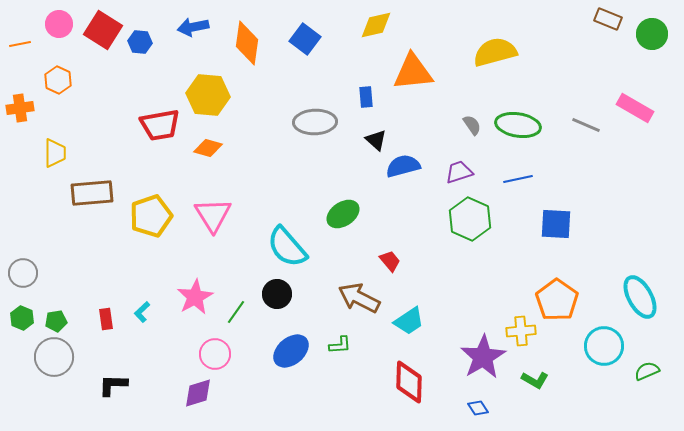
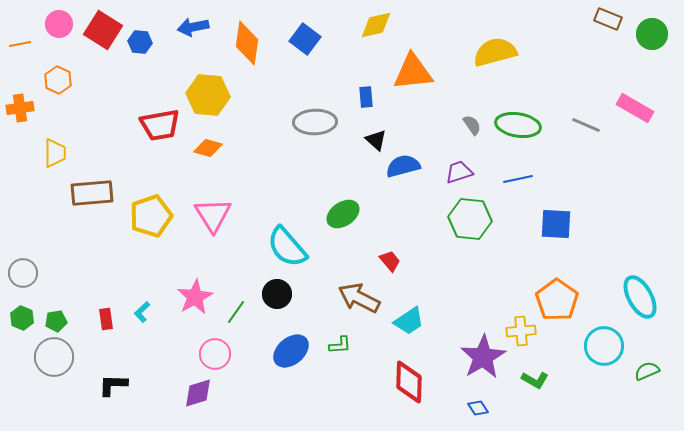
green hexagon at (470, 219): rotated 18 degrees counterclockwise
